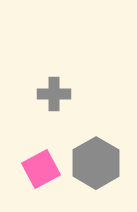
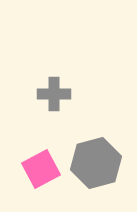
gray hexagon: rotated 15 degrees clockwise
